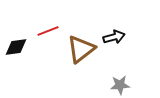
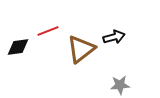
black diamond: moved 2 px right
